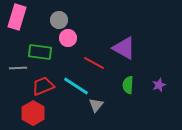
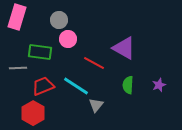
pink circle: moved 1 px down
